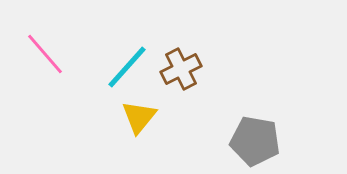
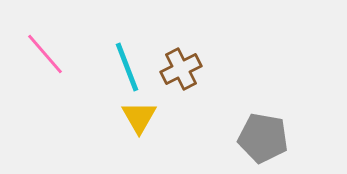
cyan line: rotated 63 degrees counterclockwise
yellow triangle: rotated 9 degrees counterclockwise
gray pentagon: moved 8 px right, 3 px up
